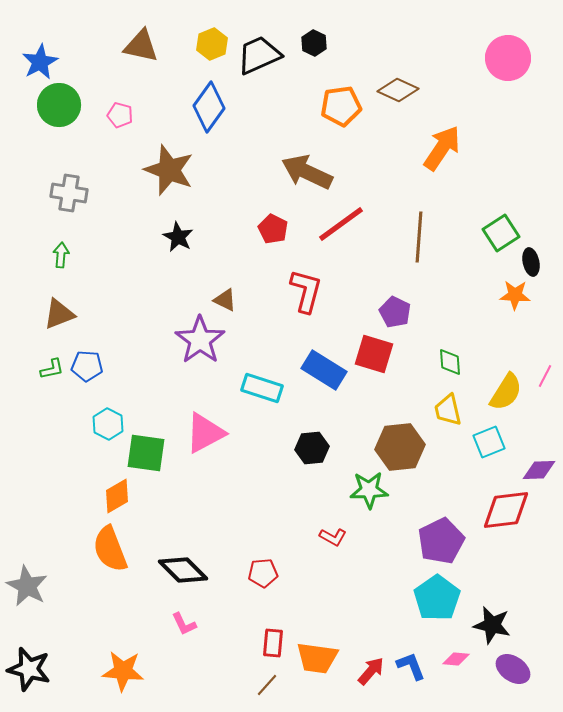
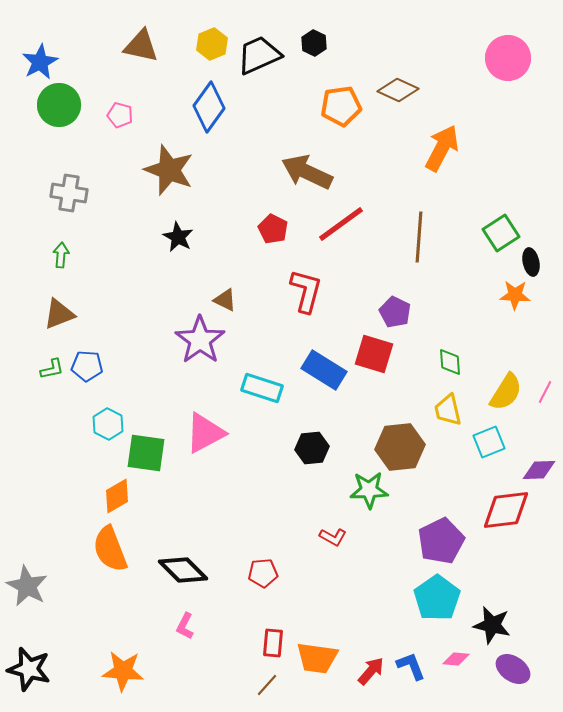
orange arrow at (442, 148): rotated 6 degrees counterclockwise
pink line at (545, 376): moved 16 px down
pink L-shape at (184, 624): moved 1 px right, 2 px down; rotated 52 degrees clockwise
